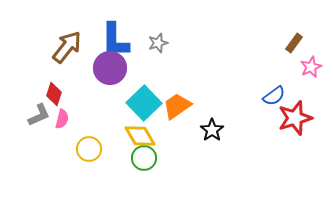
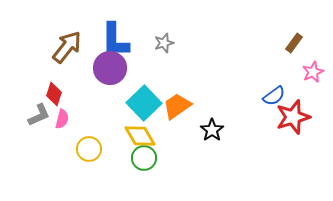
gray star: moved 6 px right
pink star: moved 2 px right, 5 px down
red star: moved 2 px left, 1 px up
